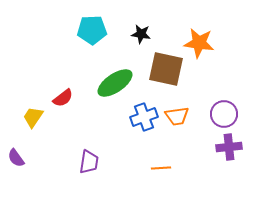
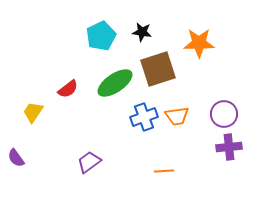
cyan pentagon: moved 9 px right, 6 px down; rotated 24 degrees counterclockwise
black star: moved 1 px right, 2 px up
orange star: rotated 8 degrees counterclockwise
brown square: moved 8 px left; rotated 30 degrees counterclockwise
red semicircle: moved 5 px right, 9 px up
yellow trapezoid: moved 5 px up
purple trapezoid: rotated 135 degrees counterclockwise
orange line: moved 3 px right, 3 px down
